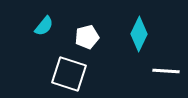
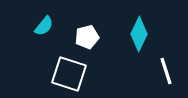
white line: rotated 68 degrees clockwise
